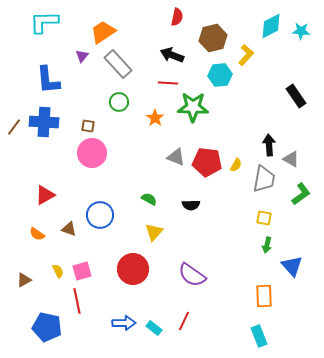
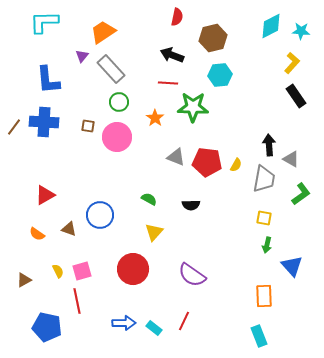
yellow L-shape at (246, 55): moved 46 px right, 8 px down
gray rectangle at (118, 64): moved 7 px left, 5 px down
pink circle at (92, 153): moved 25 px right, 16 px up
